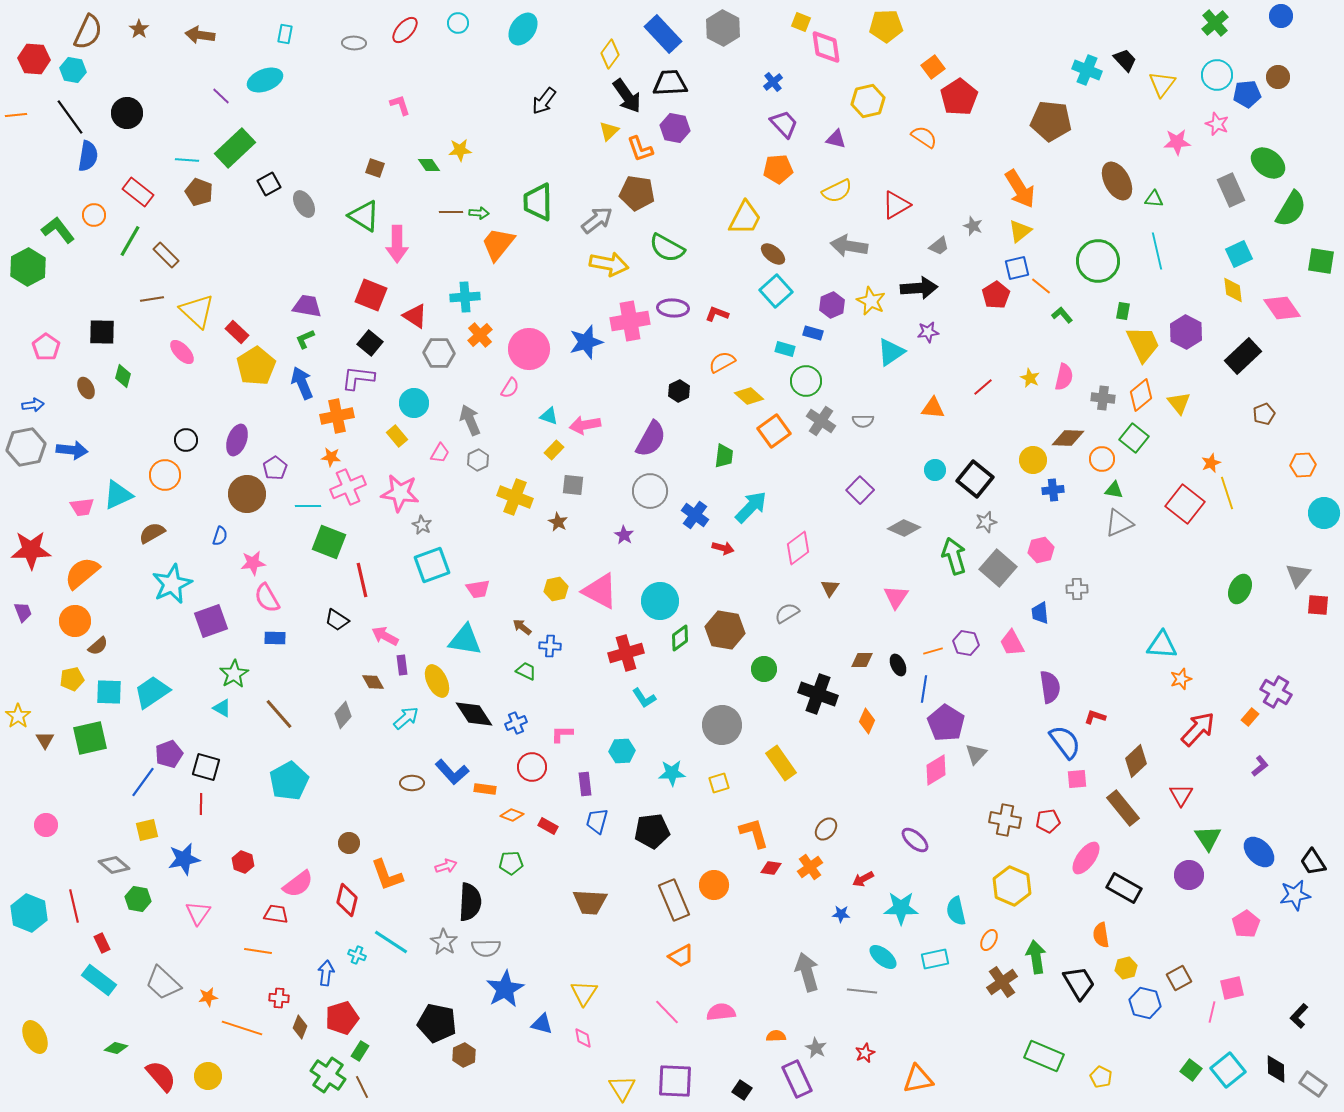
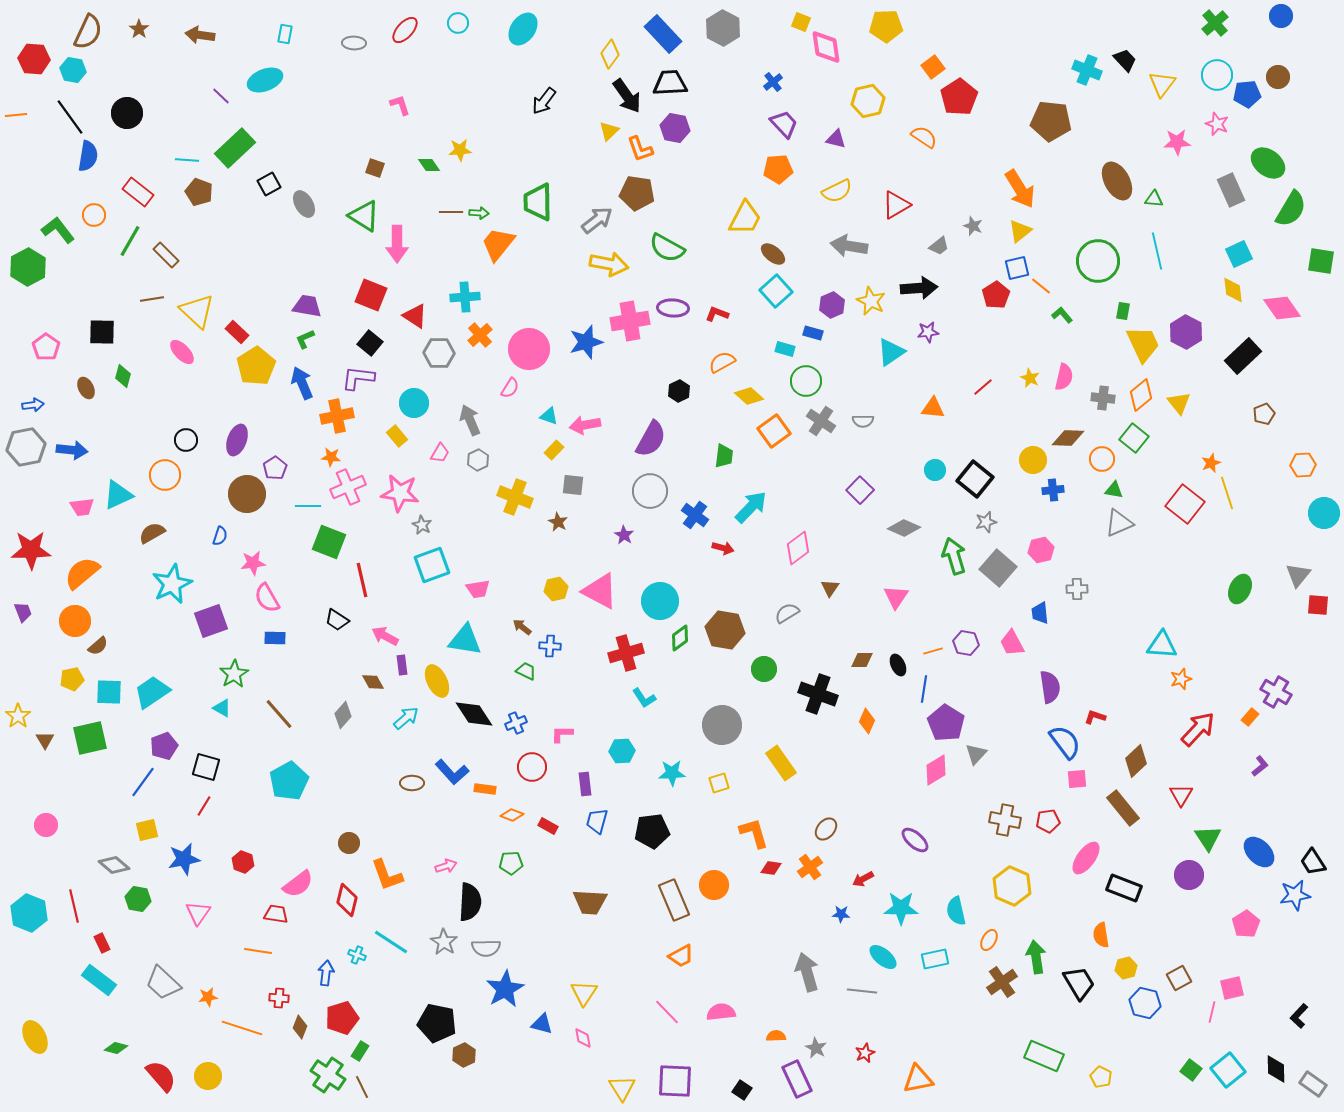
purple pentagon at (169, 754): moved 5 px left, 8 px up
red line at (201, 804): moved 3 px right, 2 px down; rotated 30 degrees clockwise
black rectangle at (1124, 888): rotated 8 degrees counterclockwise
